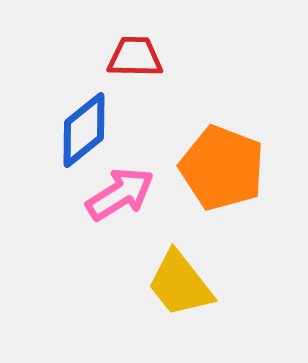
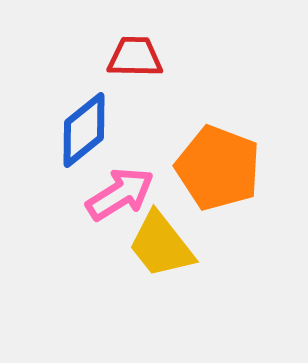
orange pentagon: moved 4 px left
yellow trapezoid: moved 19 px left, 39 px up
